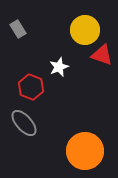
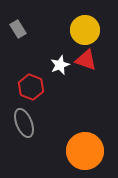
red triangle: moved 16 px left, 5 px down
white star: moved 1 px right, 2 px up
gray ellipse: rotated 20 degrees clockwise
